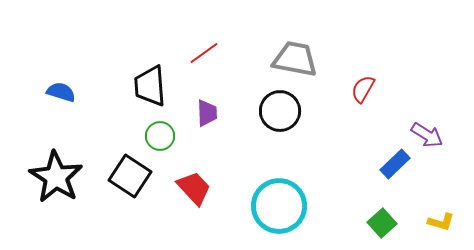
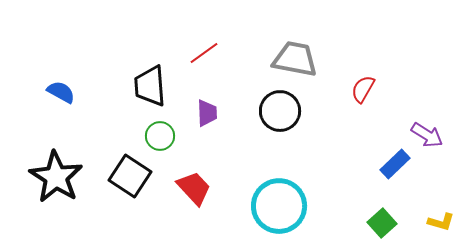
blue semicircle: rotated 12 degrees clockwise
